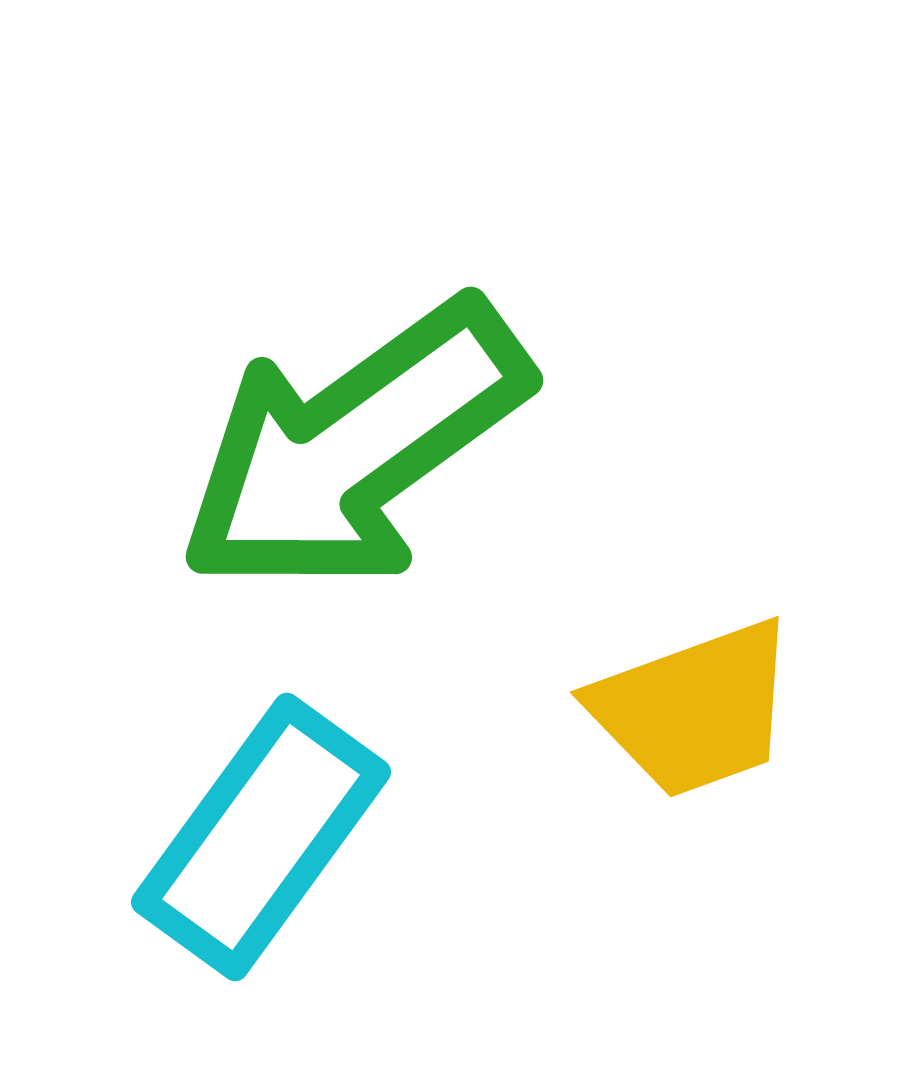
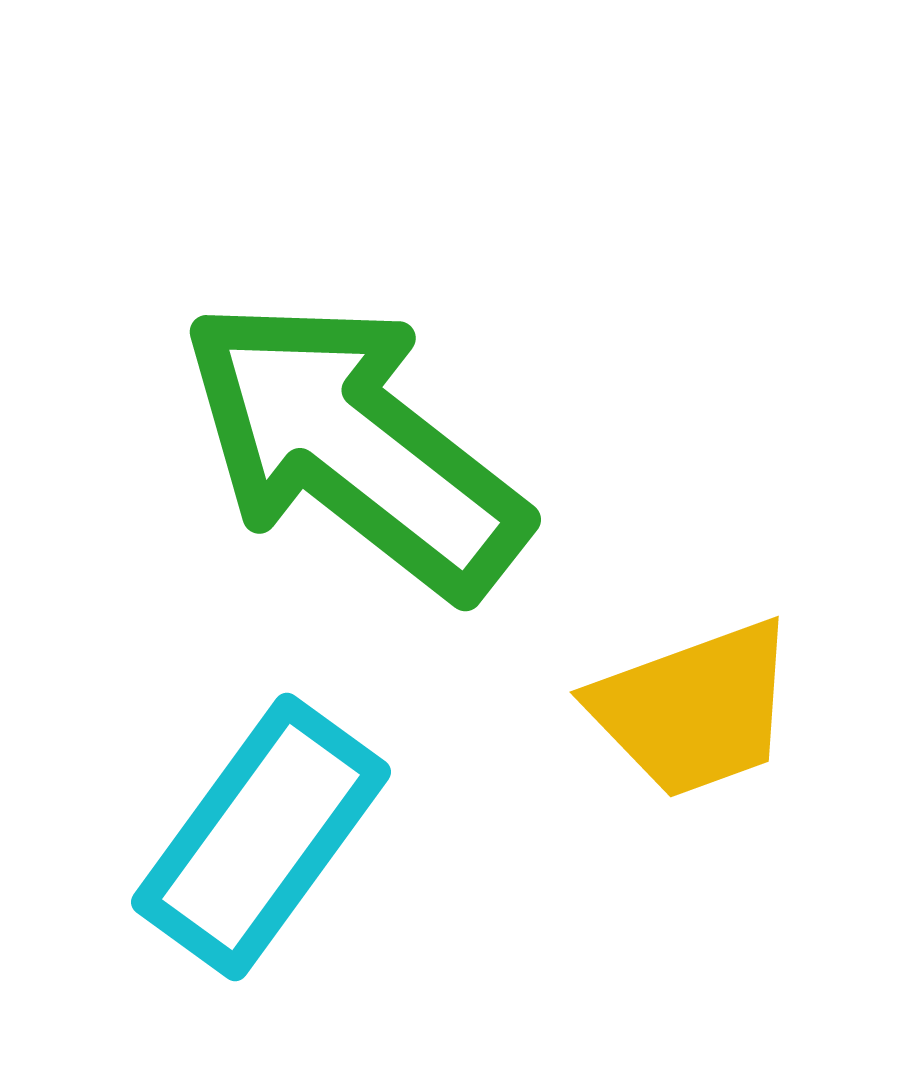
green arrow: rotated 74 degrees clockwise
